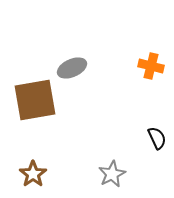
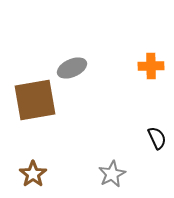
orange cross: rotated 15 degrees counterclockwise
